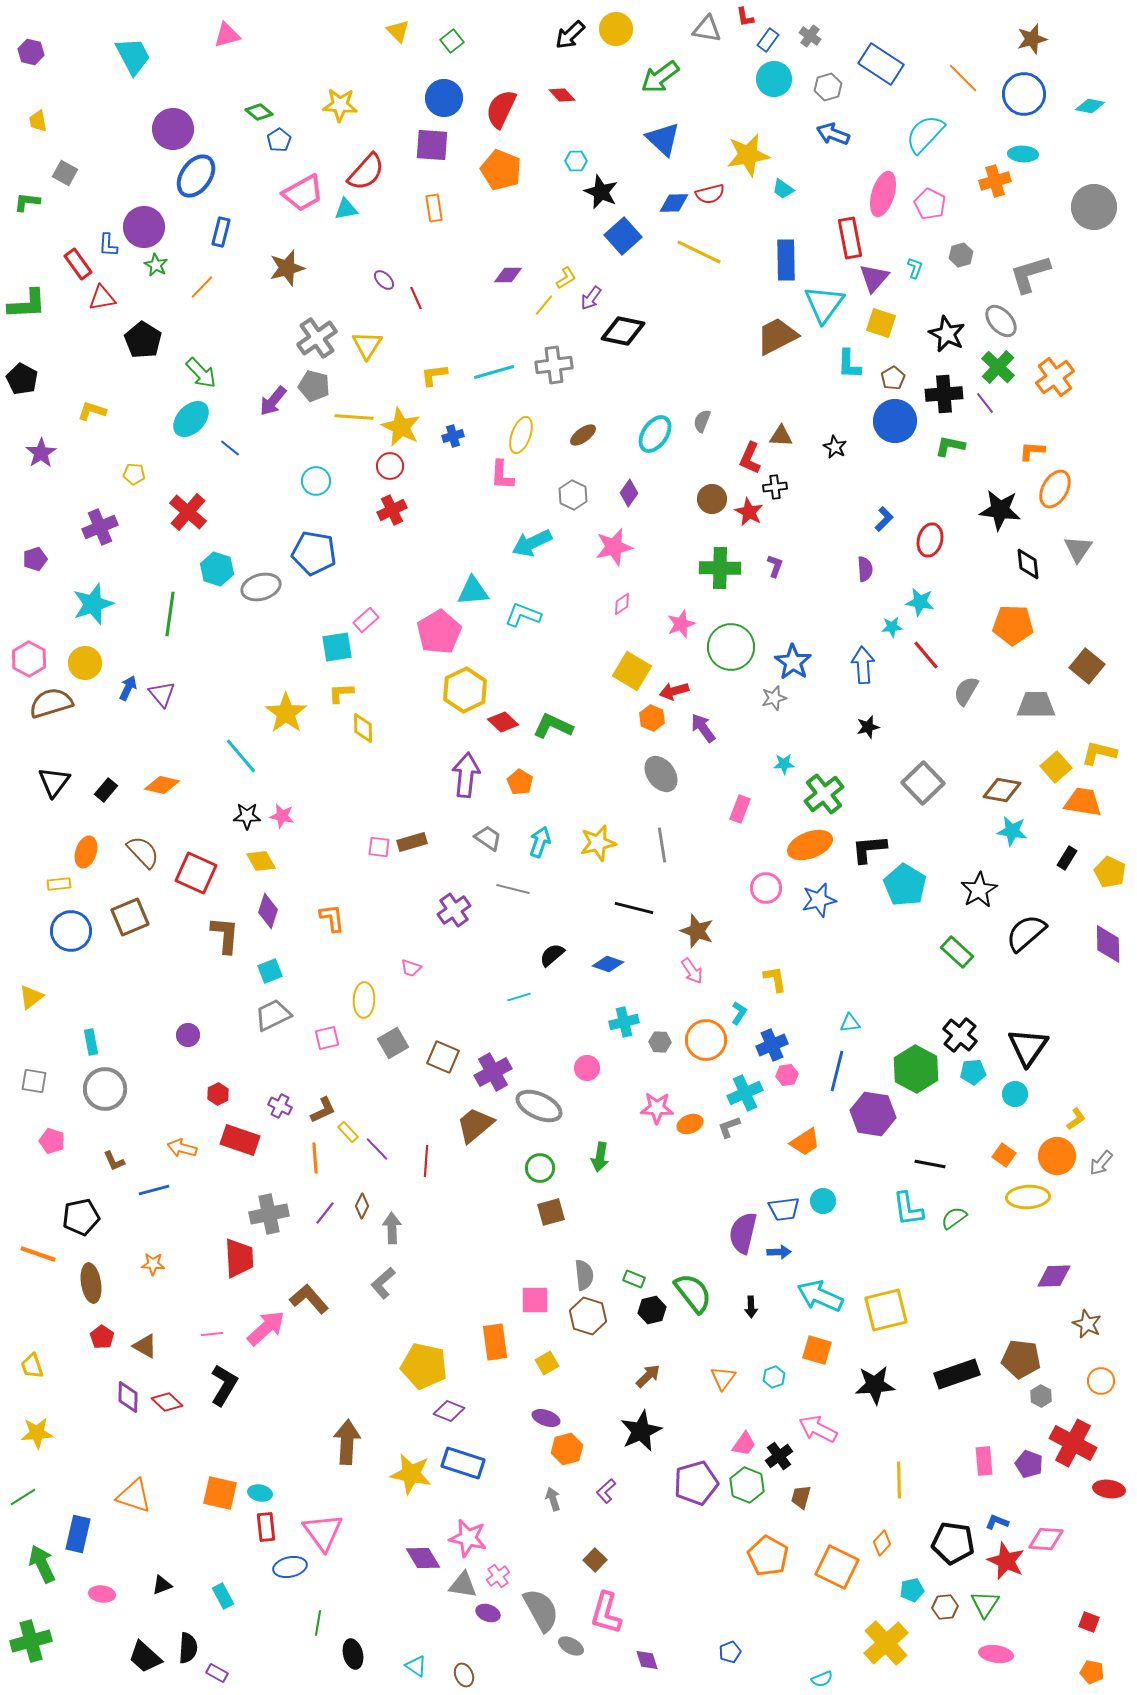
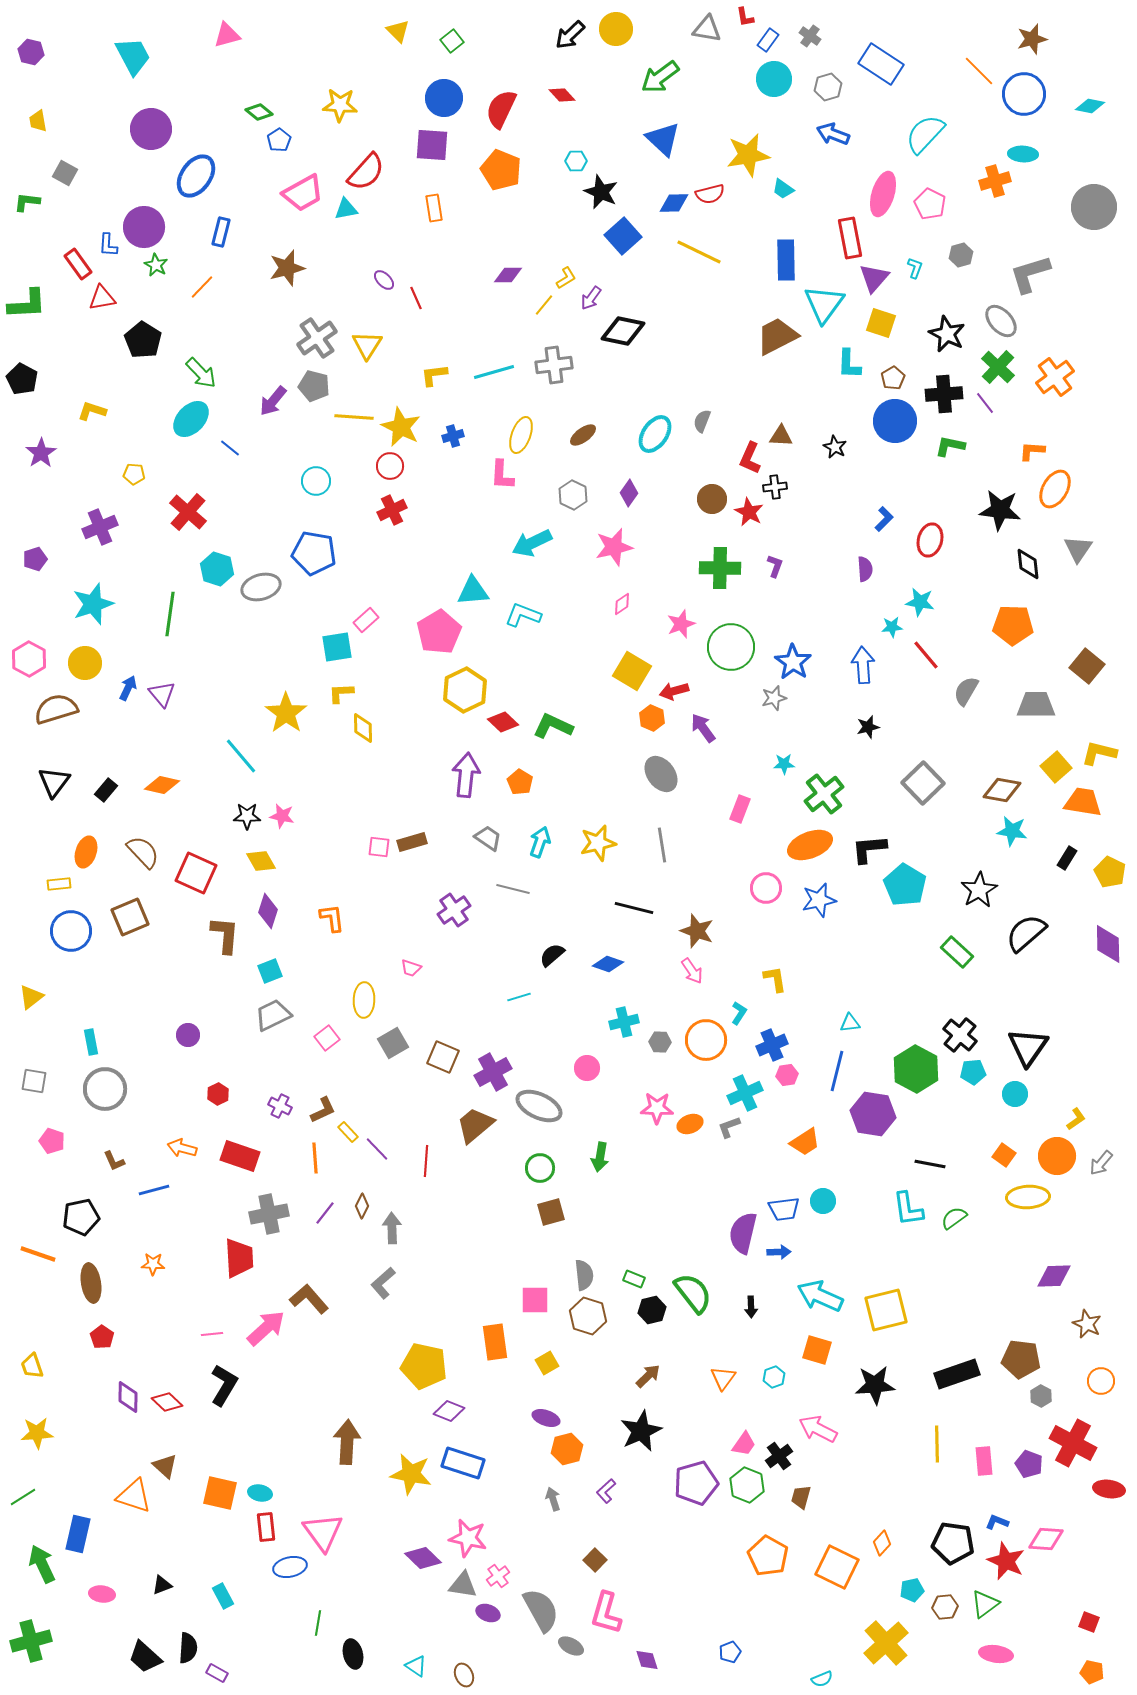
orange line at (963, 78): moved 16 px right, 7 px up
purple circle at (173, 129): moved 22 px left
brown semicircle at (51, 703): moved 5 px right, 6 px down
pink square at (327, 1038): rotated 25 degrees counterclockwise
red rectangle at (240, 1140): moved 16 px down
brown triangle at (145, 1346): moved 20 px right, 120 px down; rotated 12 degrees clockwise
yellow line at (899, 1480): moved 38 px right, 36 px up
purple diamond at (423, 1558): rotated 15 degrees counterclockwise
green triangle at (985, 1604): rotated 20 degrees clockwise
